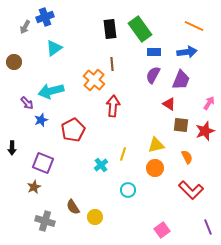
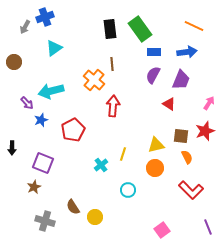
brown square: moved 11 px down
